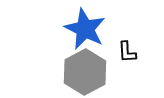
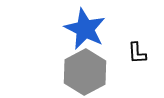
black L-shape: moved 10 px right, 1 px down
